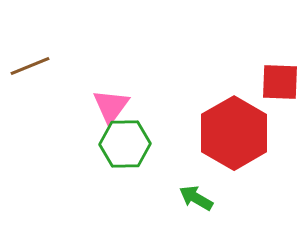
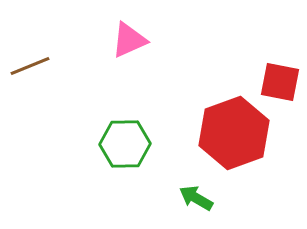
red square: rotated 9 degrees clockwise
pink triangle: moved 18 px right, 66 px up; rotated 30 degrees clockwise
red hexagon: rotated 10 degrees clockwise
